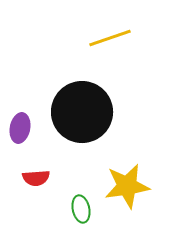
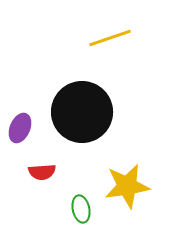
purple ellipse: rotated 12 degrees clockwise
red semicircle: moved 6 px right, 6 px up
